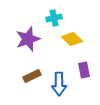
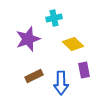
yellow diamond: moved 1 px right, 5 px down
brown rectangle: moved 2 px right
blue arrow: moved 2 px right, 1 px up
